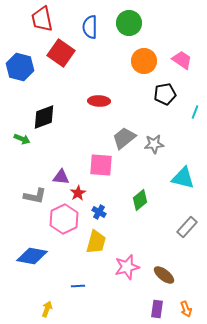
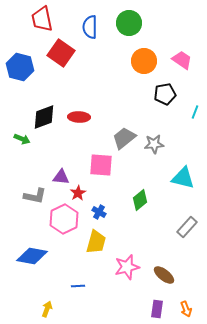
red ellipse: moved 20 px left, 16 px down
